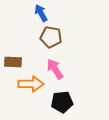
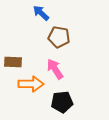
blue arrow: rotated 18 degrees counterclockwise
brown pentagon: moved 8 px right
